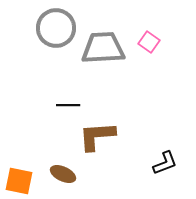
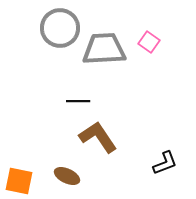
gray circle: moved 4 px right
gray trapezoid: moved 1 px right, 1 px down
black line: moved 10 px right, 4 px up
brown L-shape: moved 1 px right, 1 px down; rotated 60 degrees clockwise
brown ellipse: moved 4 px right, 2 px down
